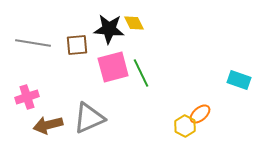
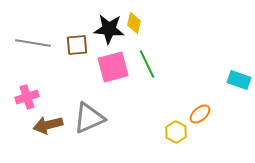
yellow diamond: rotated 40 degrees clockwise
green line: moved 6 px right, 9 px up
yellow hexagon: moved 9 px left, 6 px down
